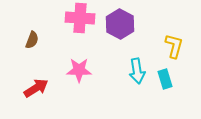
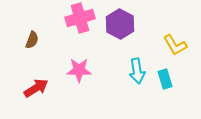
pink cross: rotated 20 degrees counterclockwise
yellow L-shape: moved 1 px right, 1 px up; rotated 135 degrees clockwise
